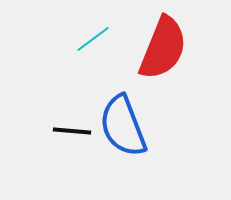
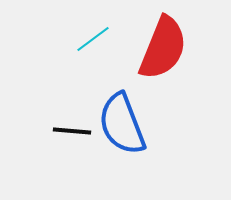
blue semicircle: moved 1 px left, 2 px up
